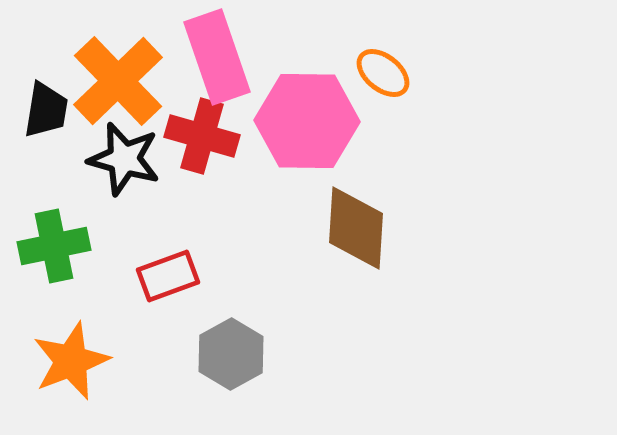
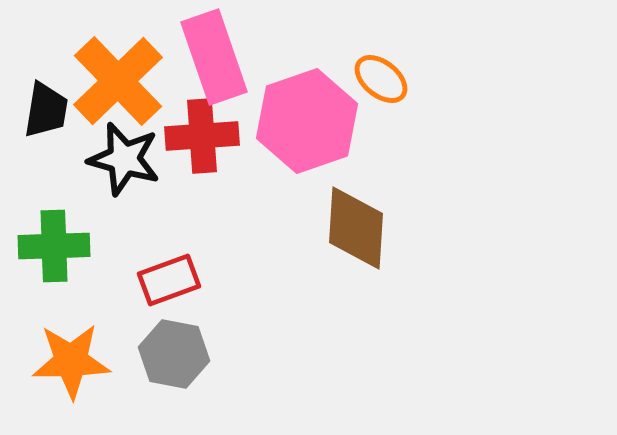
pink rectangle: moved 3 px left
orange ellipse: moved 2 px left, 6 px down
pink hexagon: rotated 20 degrees counterclockwise
red cross: rotated 20 degrees counterclockwise
green cross: rotated 10 degrees clockwise
red rectangle: moved 1 px right, 4 px down
gray hexagon: moved 57 px left; rotated 20 degrees counterclockwise
orange star: rotated 20 degrees clockwise
